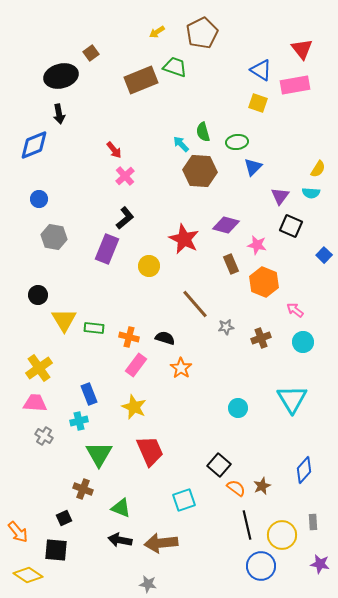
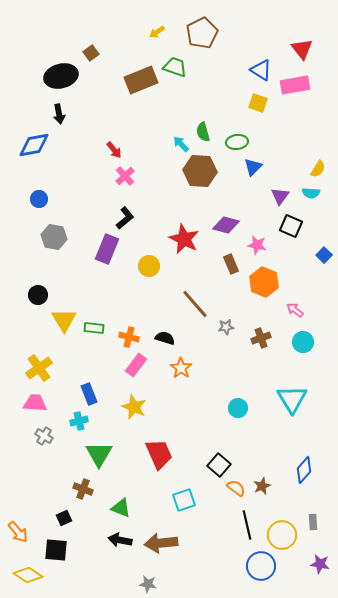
blue diamond at (34, 145): rotated 12 degrees clockwise
red trapezoid at (150, 451): moved 9 px right, 3 px down
